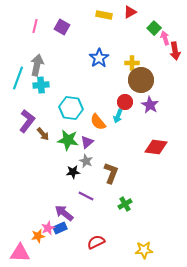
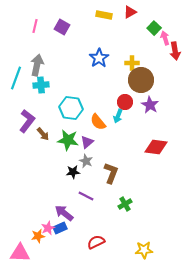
cyan line: moved 2 px left
